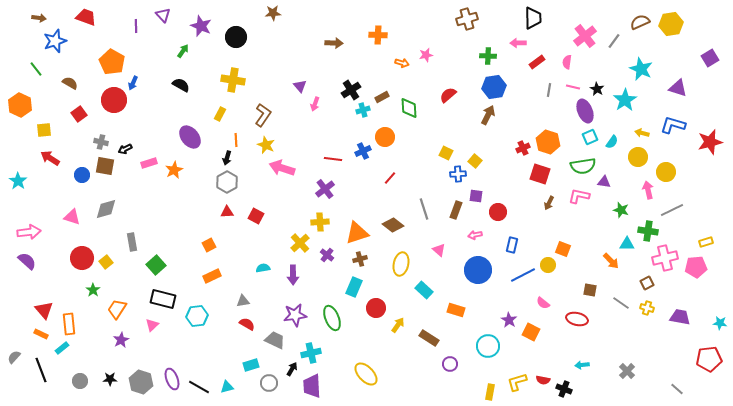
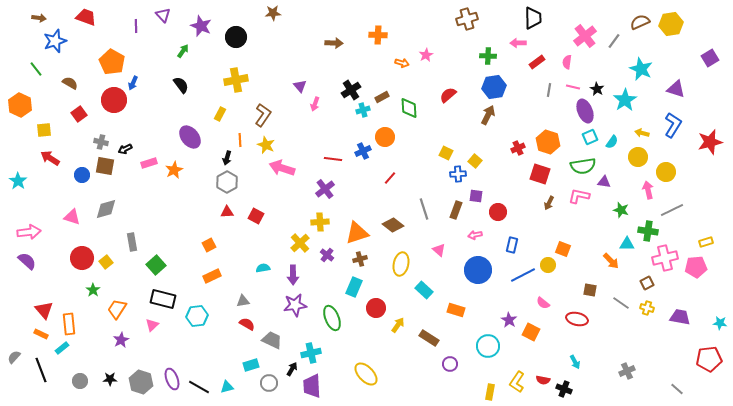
pink star at (426, 55): rotated 16 degrees counterclockwise
yellow cross at (233, 80): moved 3 px right; rotated 20 degrees counterclockwise
black semicircle at (181, 85): rotated 24 degrees clockwise
purple triangle at (678, 88): moved 2 px left, 1 px down
blue L-shape at (673, 125): rotated 105 degrees clockwise
orange line at (236, 140): moved 4 px right
red cross at (523, 148): moved 5 px left
purple star at (295, 315): moved 10 px up
gray trapezoid at (275, 340): moved 3 px left
cyan arrow at (582, 365): moved 7 px left, 3 px up; rotated 112 degrees counterclockwise
gray cross at (627, 371): rotated 21 degrees clockwise
yellow L-shape at (517, 382): rotated 40 degrees counterclockwise
